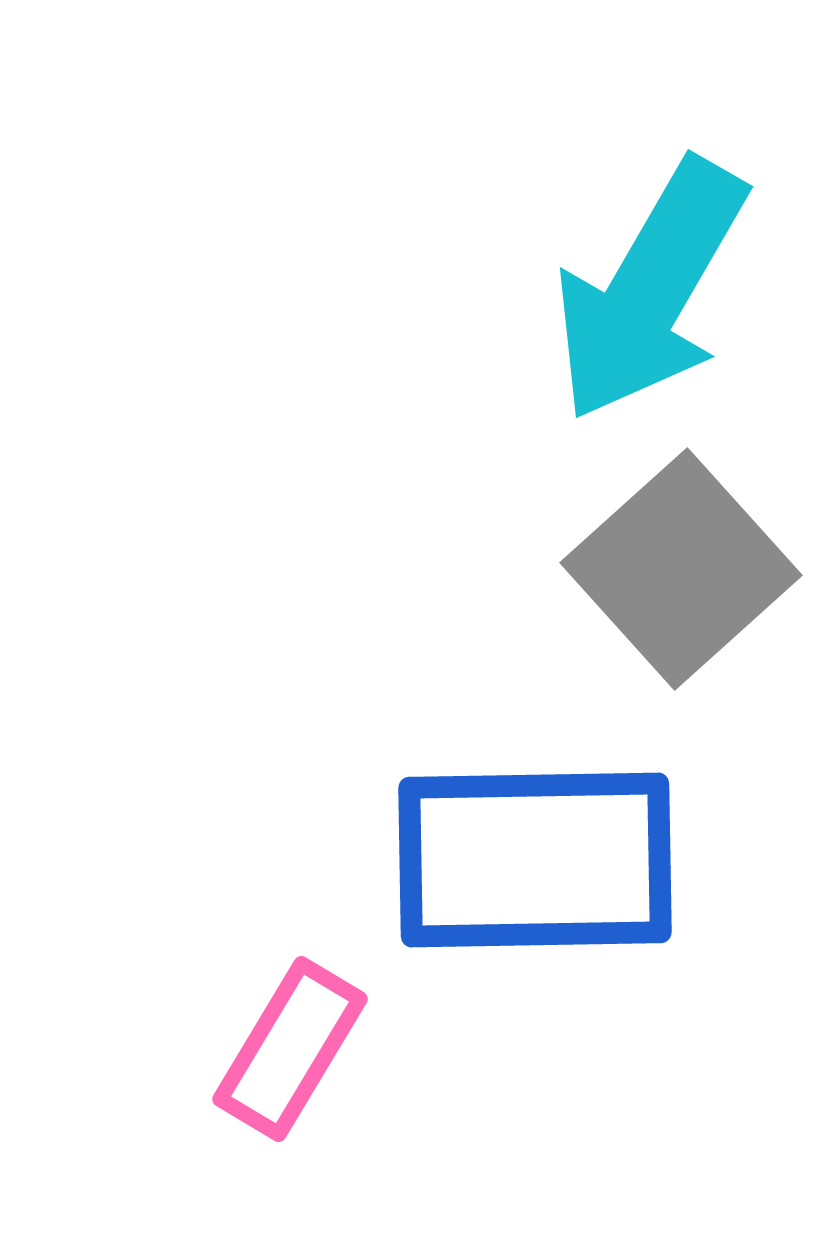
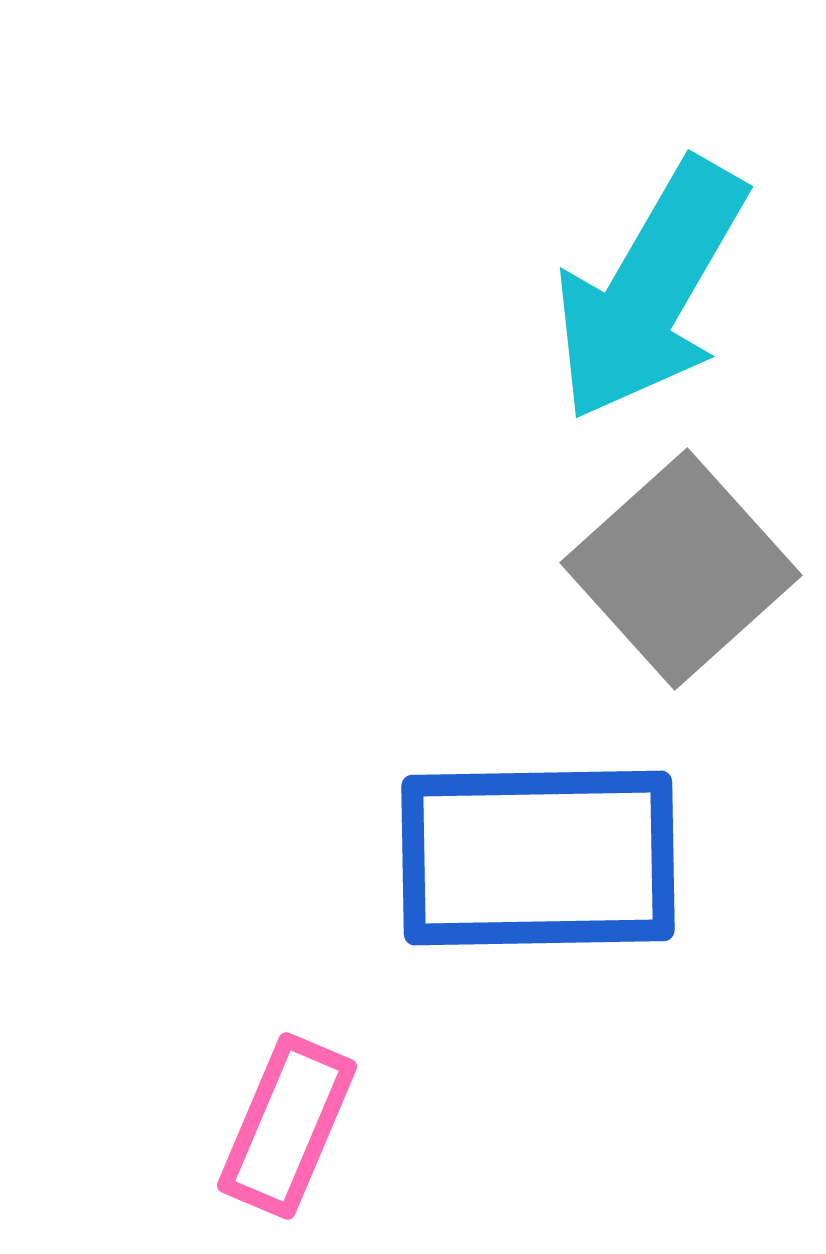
blue rectangle: moved 3 px right, 2 px up
pink rectangle: moved 3 px left, 77 px down; rotated 8 degrees counterclockwise
